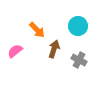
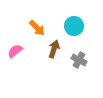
cyan circle: moved 4 px left
orange arrow: moved 2 px up
